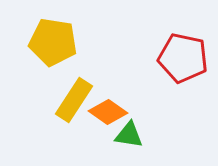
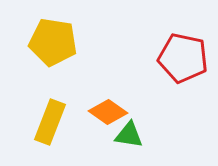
yellow rectangle: moved 24 px left, 22 px down; rotated 12 degrees counterclockwise
